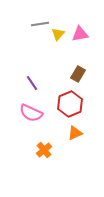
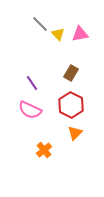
gray line: rotated 54 degrees clockwise
yellow triangle: rotated 24 degrees counterclockwise
brown rectangle: moved 7 px left, 1 px up
red hexagon: moved 1 px right, 1 px down; rotated 10 degrees counterclockwise
pink semicircle: moved 1 px left, 3 px up
orange triangle: rotated 21 degrees counterclockwise
